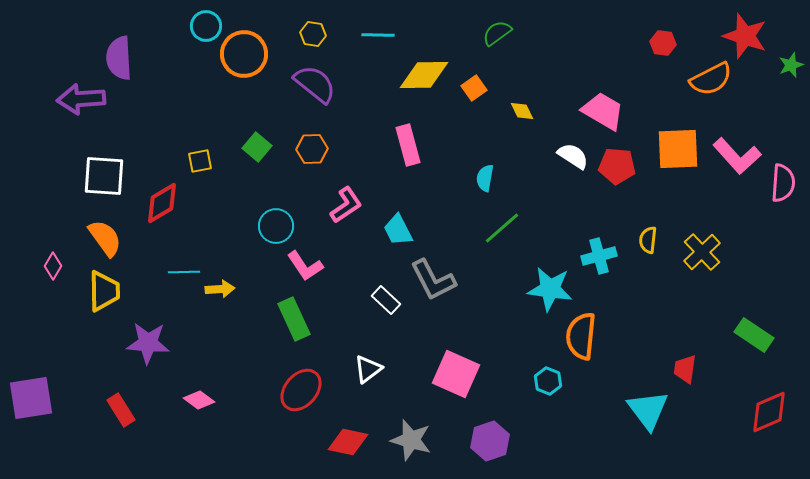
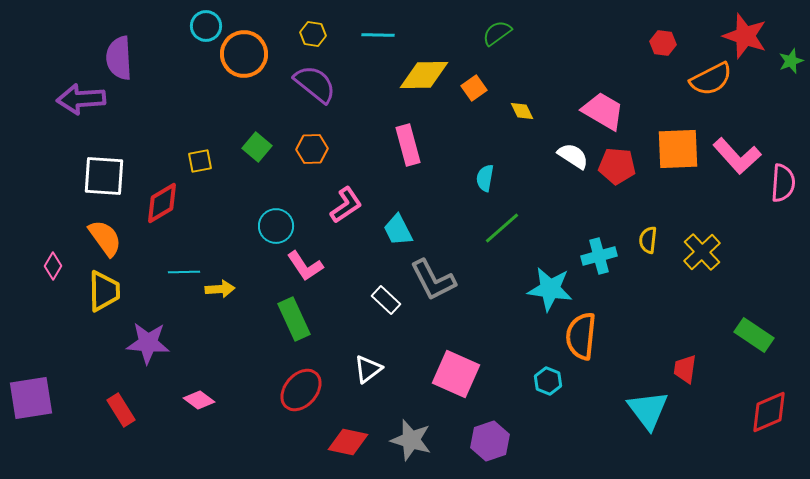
green star at (791, 65): moved 4 px up
